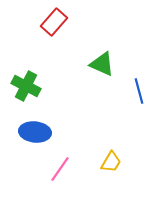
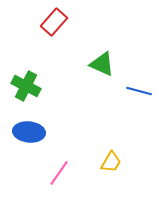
blue line: rotated 60 degrees counterclockwise
blue ellipse: moved 6 px left
pink line: moved 1 px left, 4 px down
